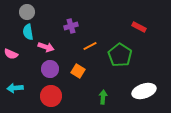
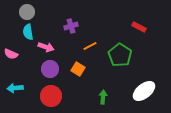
orange square: moved 2 px up
white ellipse: rotated 20 degrees counterclockwise
